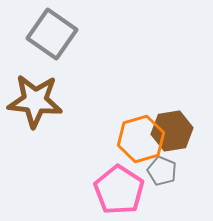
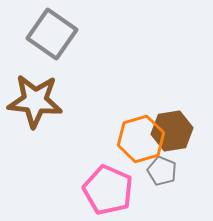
pink pentagon: moved 11 px left; rotated 9 degrees counterclockwise
